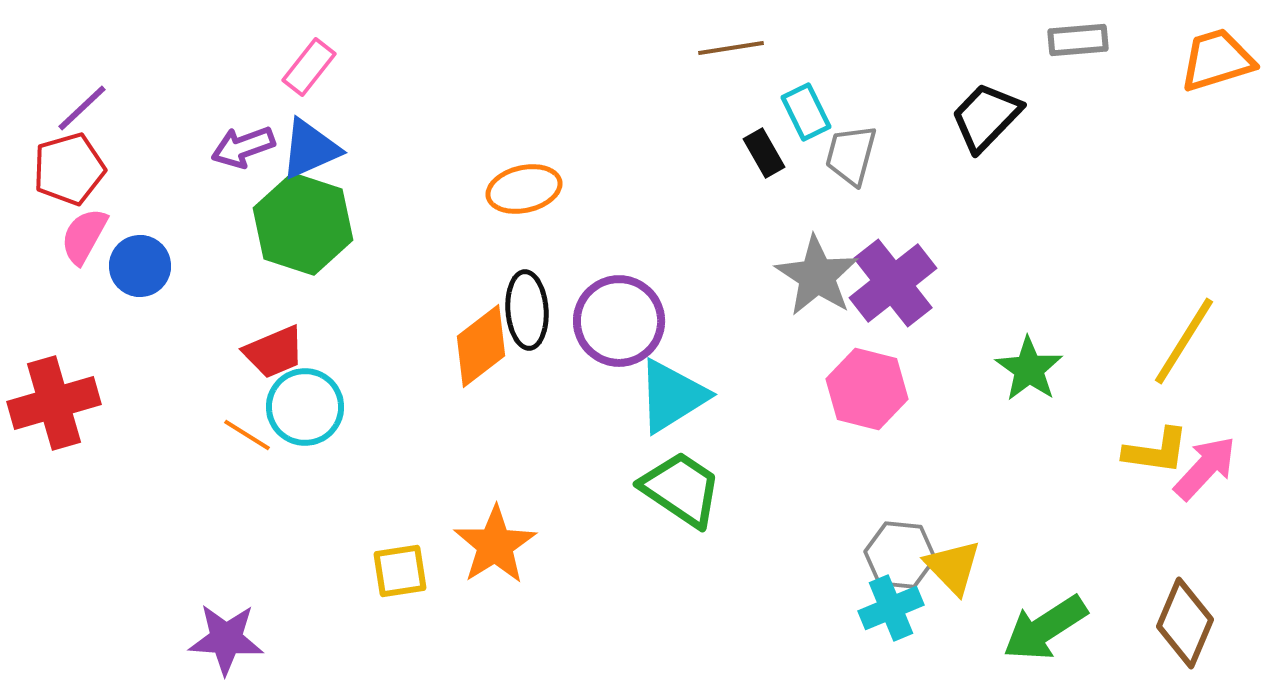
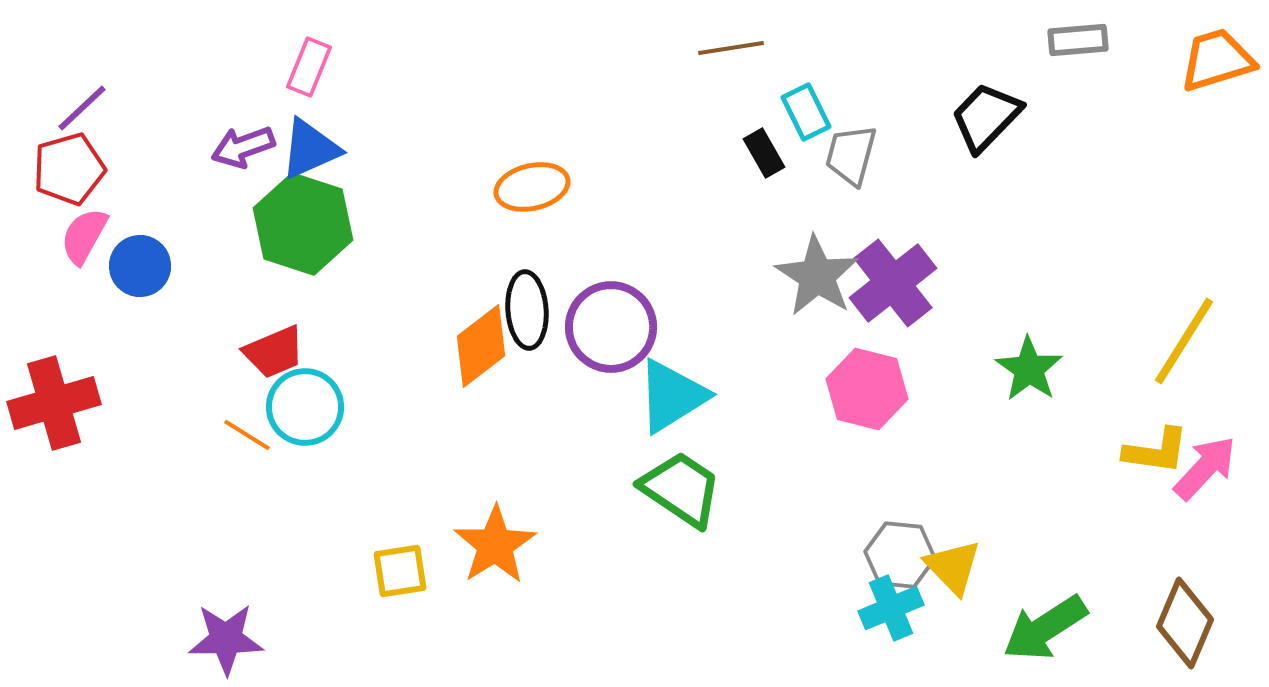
pink rectangle: rotated 16 degrees counterclockwise
orange ellipse: moved 8 px right, 2 px up
purple circle: moved 8 px left, 6 px down
purple star: rotated 4 degrees counterclockwise
